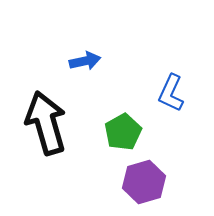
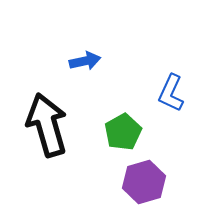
black arrow: moved 1 px right, 2 px down
